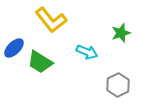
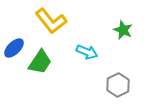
yellow L-shape: moved 1 px down
green star: moved 2 px right, 3 px up; rotated 30 degrees counterclockwise
green trapezoid: rotated 88 degrees counterclockwise
